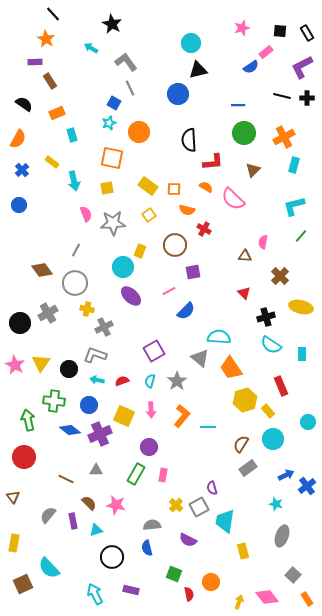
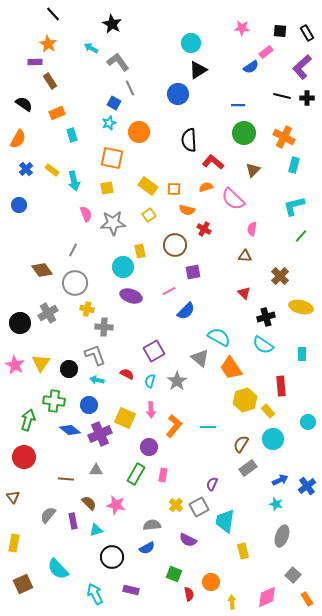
pink star at (242, 28): rotated 21 degrees clockwise
orange star at (46, 39): moved 2 px right, 5 px down
gray L-shape at (126, 62): moved 8 px left
purple L-shape at (302, 67): rotated 15 degrees counterclockwise
black triangle at (198, 70): rotated 18 degrees counterclockwise
orange cross at (284, 137): rotated 35 degrees counterclockwise
yellow rectangle at (52, 162): moved 8 px down
red L-shape at (213, 162): rotated 135 degrees counterclockwise
blue cross at (22, 170): moved 4 px right, 1 px up
orange semicircle at (206, 187): rotated 48 degrees counterclockwise
pink semicircle at (263, 242): moved 11 px left, 13 px up
gray line at (76, 250): moved 3 px left
yellow rectangle at (140, 251): rotated 32 degrees counterclockwise
purple ellipse at (131, 296): rotated 25 degrees counterclockwise
gray cross at (104, 327): rotated 30 degrees clockwise
cyan semicircle at (219, 337): rotated 25 degrees clockwise
cyan semicircle at (271, 345): moved 8 px left
gray L-shape at (95, 355): rotated 50 degrees clockwise
red semicircle at (122, 381): moved 5 px right, 7 px up; rotated 48 degrees clockwise
red rectangle at (281, 386): rotated 18 degrees clockwise
yellow square at (124, 416): moved 1 px right, 2 px down
orange L-shape at (182, 416): moved 8 px left, 10 px down
green arrow at (28, 420): rotated 30 degrees clockwise
blue arrow at (286, 475): moved 6 px left, 5 px down
brown line at (66, 479): rotated 21 degrees counterclockwise
purple semicircle at (212, 488): moved 4 px up; rotated 40 degrees clockwise
blue semicircle at (147, 548): rotated 105 degrees counterclockwise
cyan semicircle at (49, 568): moved 9 px right, 1 px down
pink diamond at (267, 597): rotated 75 degrees counterclockwise
yellow arrow at (239, 602): moved 7 px left; rotated 24 degrees counterclockwise
